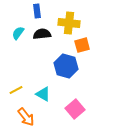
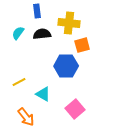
blue hexagon: rotated 15 degrees counterclockwise
yellow line: moved 3 px right, 8 px up
